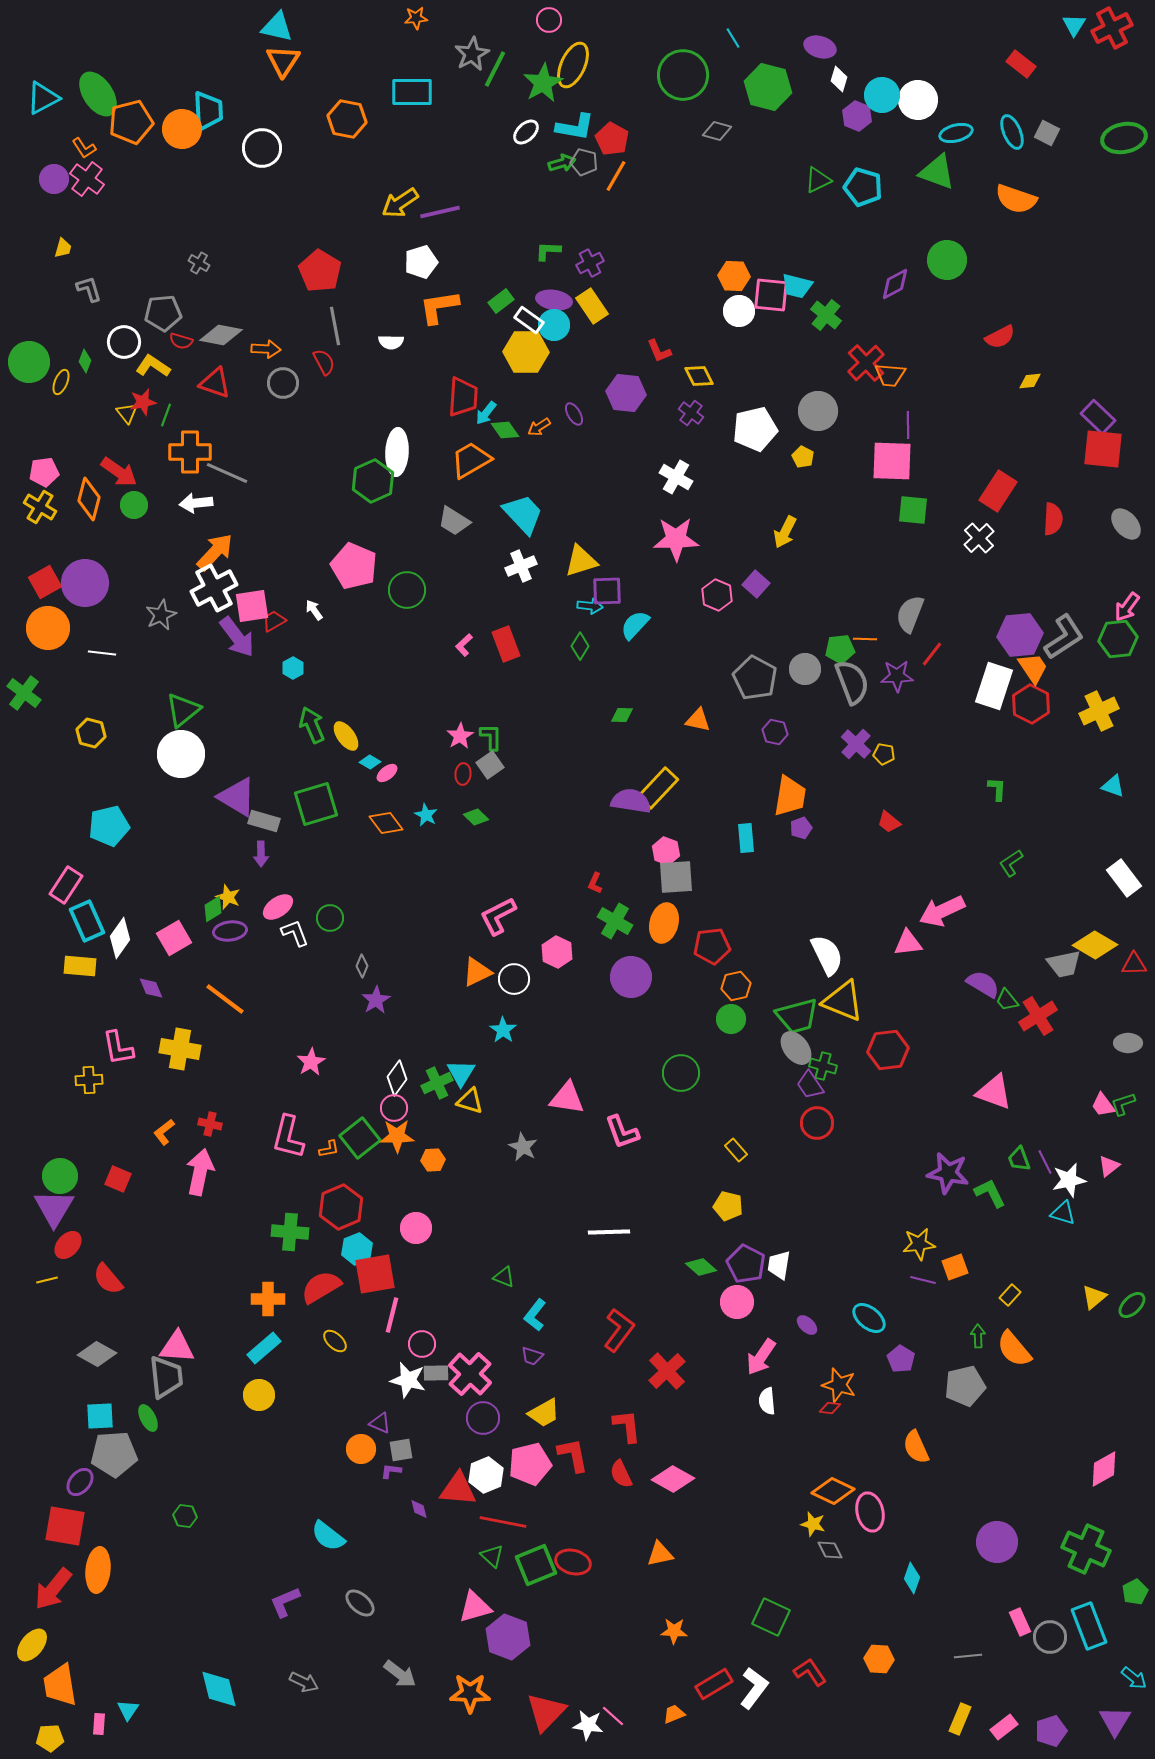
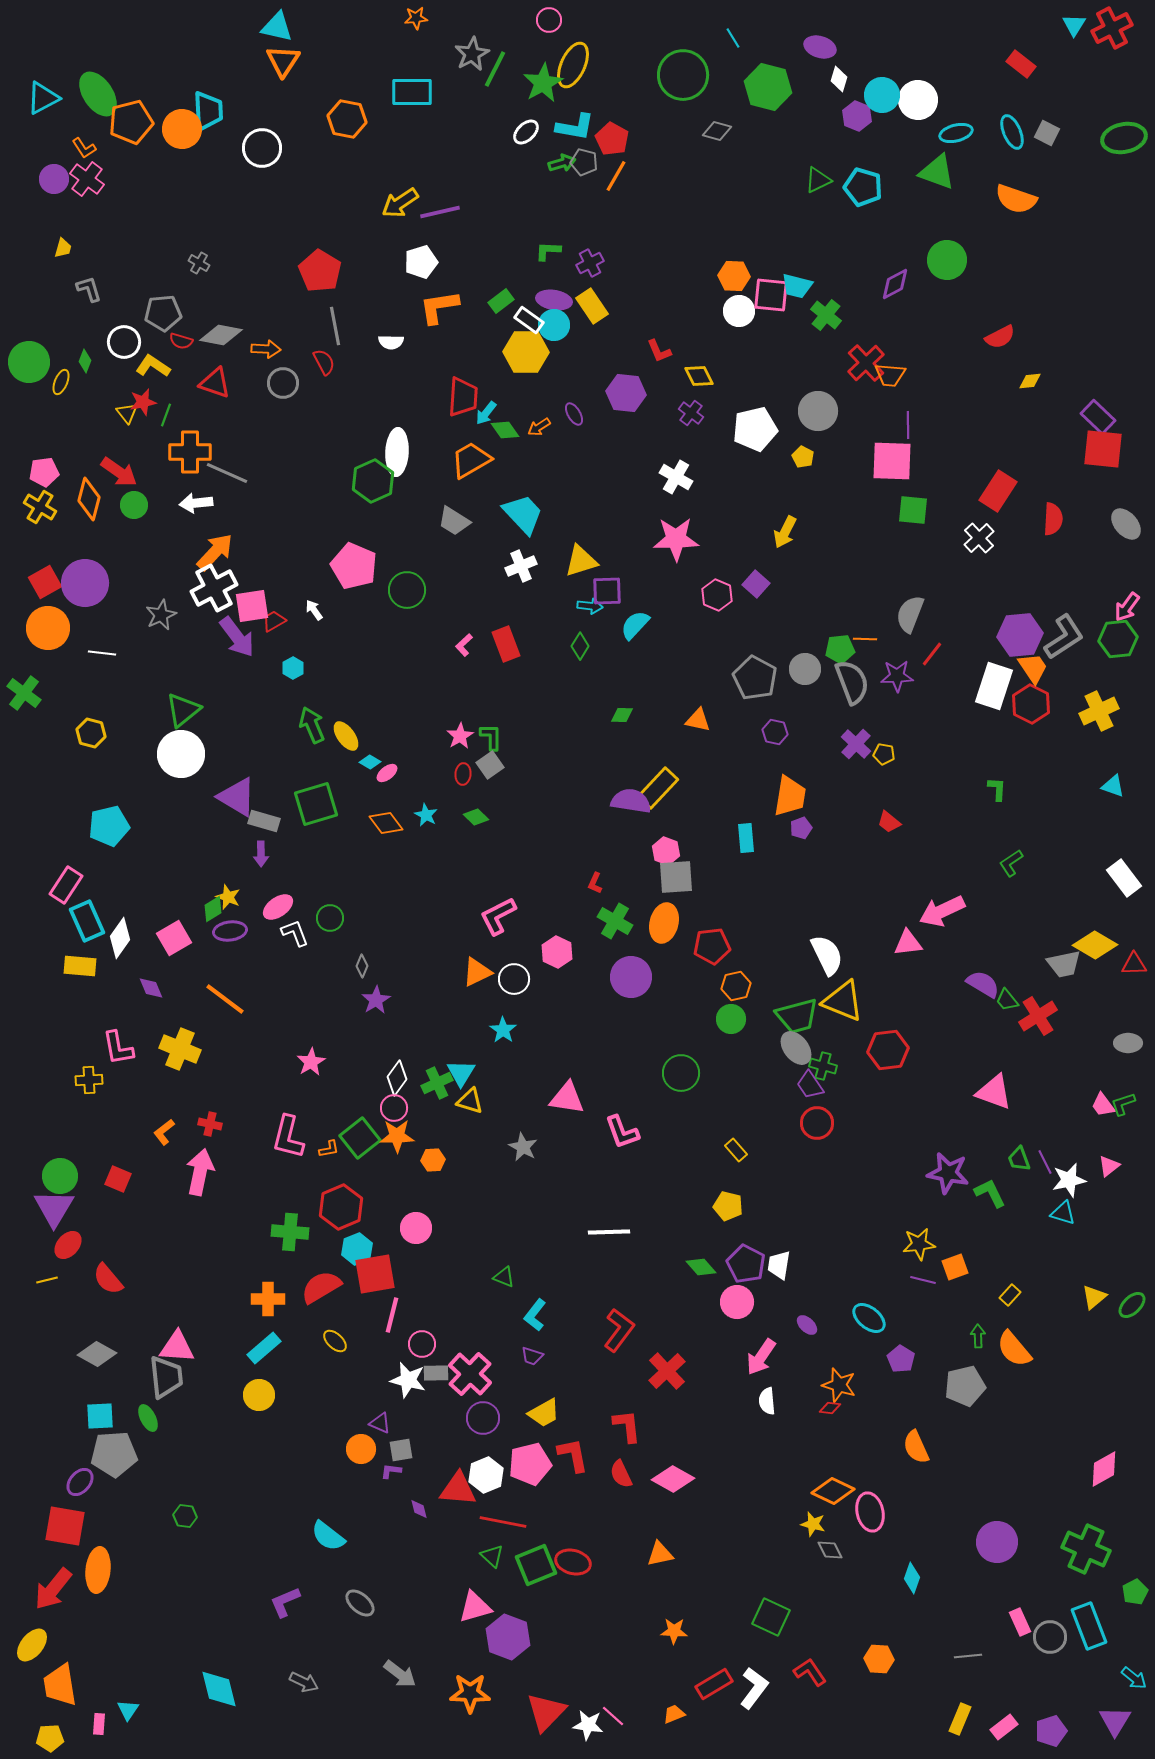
yellow cross at (180, 1049): rotated 12 degrees clockwise
green diamond at (701, 1267): rotated 8 degrees clockwise
